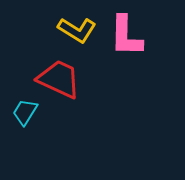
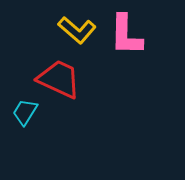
yellow L-shape: rotated 9 degrees clockwise
pink L-shape: moved 1 px up
